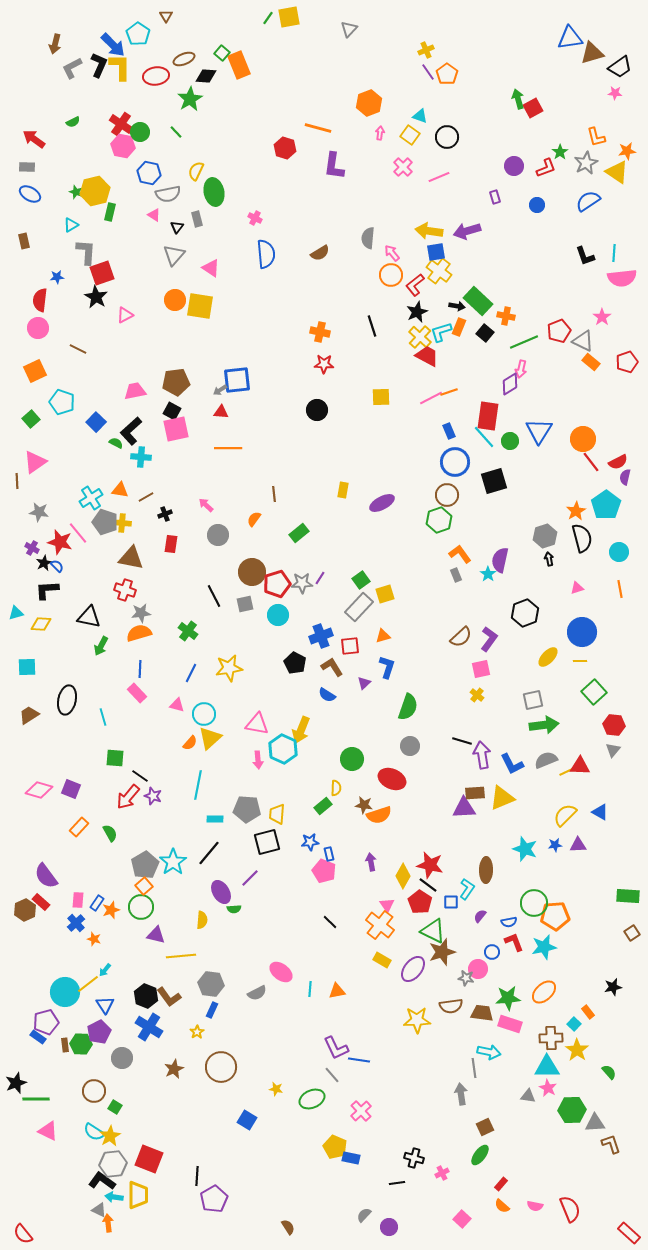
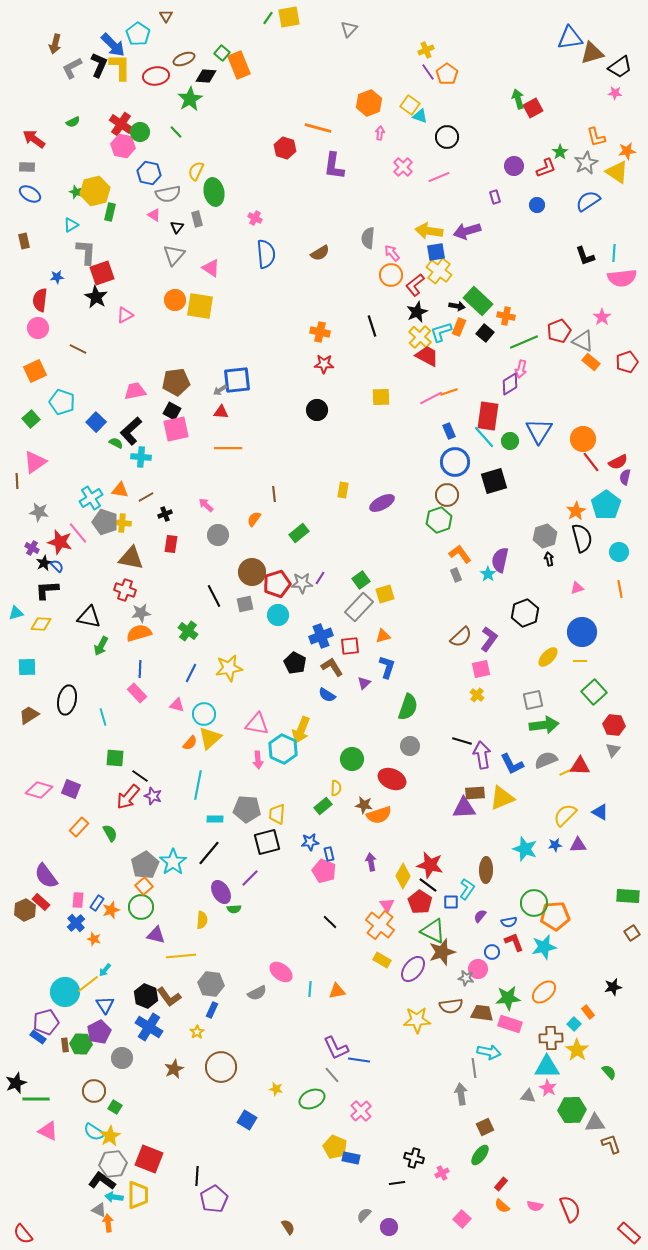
yellow square at (410, 135): moved 30 px up
